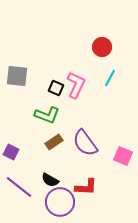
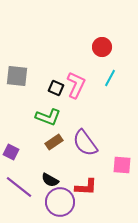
green L-shape: moved 1 px right, 2 px down
pink square: moved 1 px left, 9 px down; rotated 18 degrees counterclockwise
